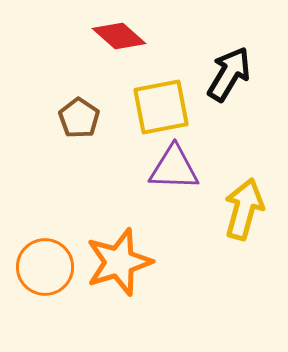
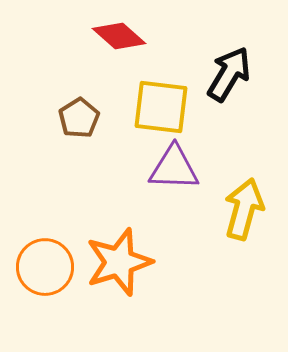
yellow square: rotated 18 degrees clockwise
brown pentagon: rotated 6 degrees clockwise
